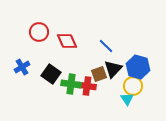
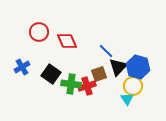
blue line: moved 5 px down
black triangle: moved 5 px right, 2 px up
red cross: rotated 24 degrees counterclockwise
